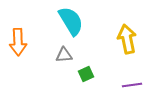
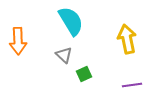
orange arrow: moved 1 px up
gray triangle: rotated 48 degrees clockwise
green square: moved 2 px left
